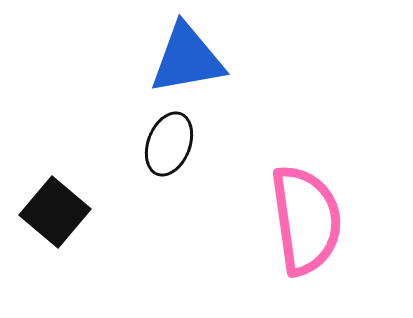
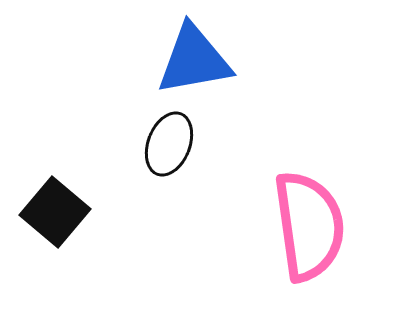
blue triangle: moved 7 px right, 1 px down
pink semicircle: moved 3 px right, 6 px down
